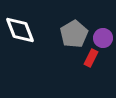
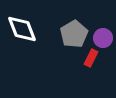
white diamond: moved 2 px right, 1 px up
